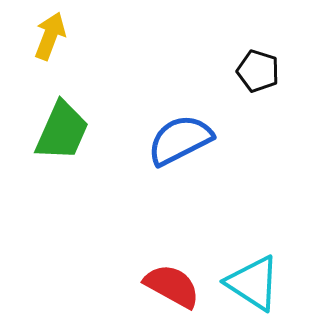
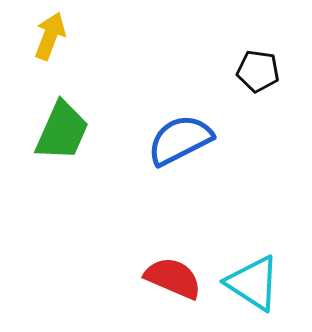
black pentagon: rotated 9 degrees counterclockwise
red semicircle: moved 1 px right, 8 px up; rotated 6 degrees counterclockwise
